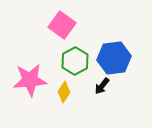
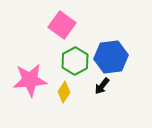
blue hexagon: moved 3 px left, 1 px up
